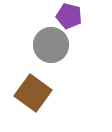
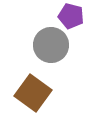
purple pentagon: moved 2 px right
